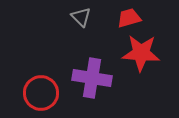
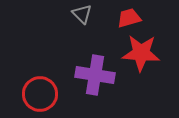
gray triangle: moved 1 px right, 3 px up
purple cross: moved 3 px right, 3 px up
red circle: moved 1 px left, 1 px down
